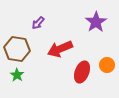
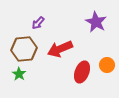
purple star: rotated 10 degrees counterclockwise
brown hexagon: moved 7 px right; rotated 15 degrees counterclockwise
green star: moved 2 px right, 1 px up
